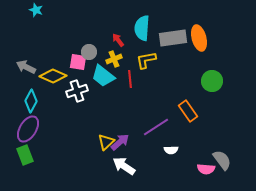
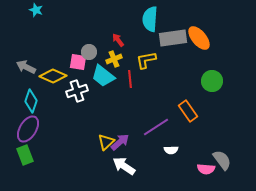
cyan semicircle: moved 8 px right, 9 px up
orange ellipse: rotated 25 degrees counterclockwise
cyan diamond: rotated 10 degrees counterclockwise
